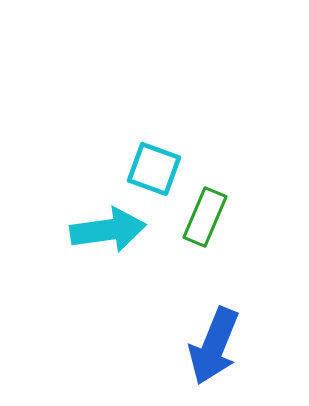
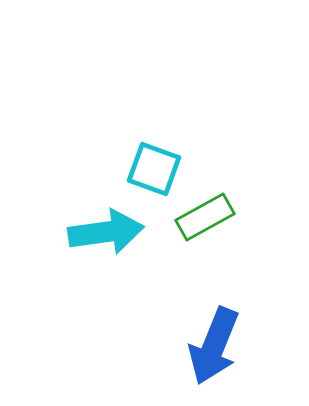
green rectangle: rotated 38 degrees clockwise
cyan arrow: moved 2 px left, 2 px down
